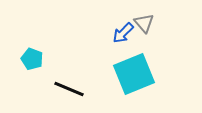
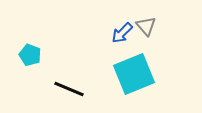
gray triangle: moved 2 px right, 3 px down
blue arrow: moved 1 px left
cyan pentagon: moved 2 px left, 4 px up
